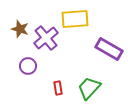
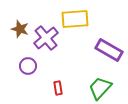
purple rectangle: moved 1 px down
green trapezoid: moved 11 px right
